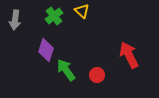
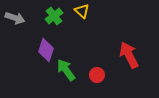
gray arrow: moved 2 px up; rotated 78 degrees counterclockwise
